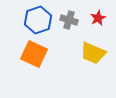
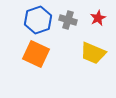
gray cross: moved 1 px left
orange square: moved 2 px right
